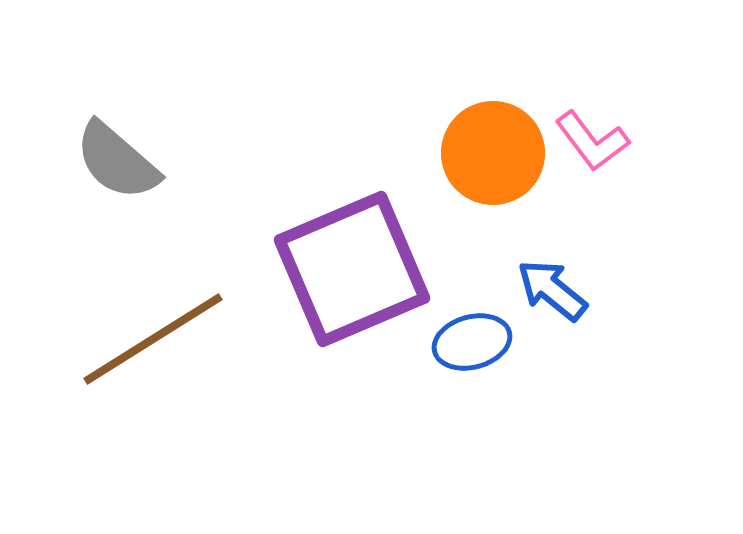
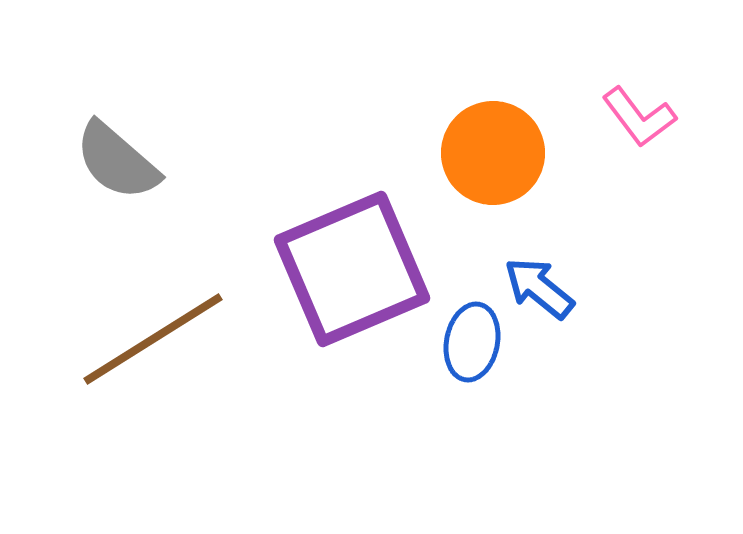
pink L-shape: moved 47 px right, 24 px up
blue arrow: moved 13 px left, 2 px up
blue ellipse: rotated 64 degrees counterclockwise
